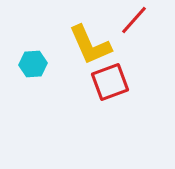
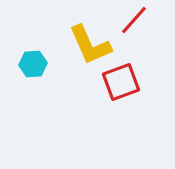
red square: moved 11 px right
